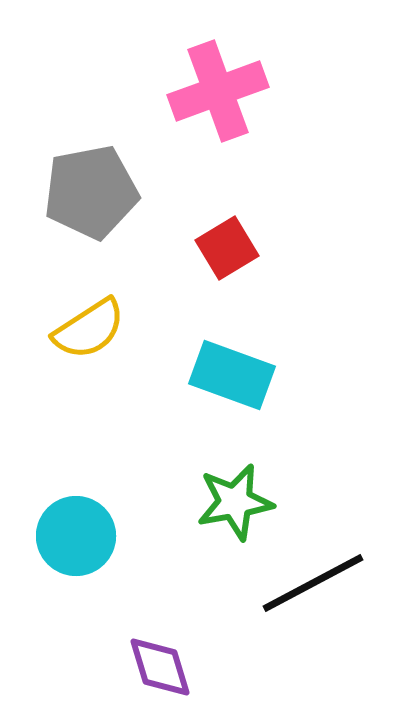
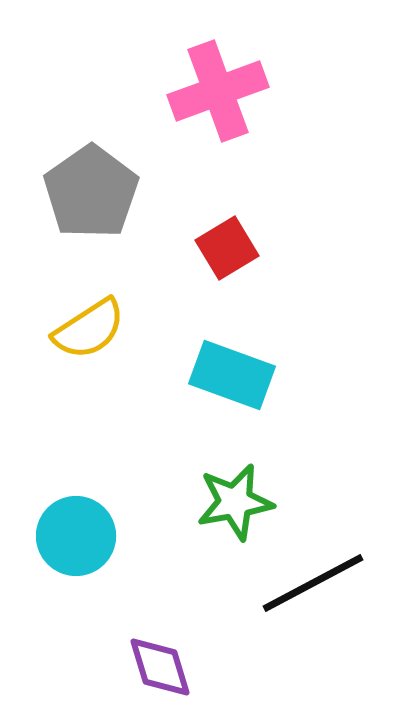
gray pentagon: rotated 24 degrees counterclockwise
